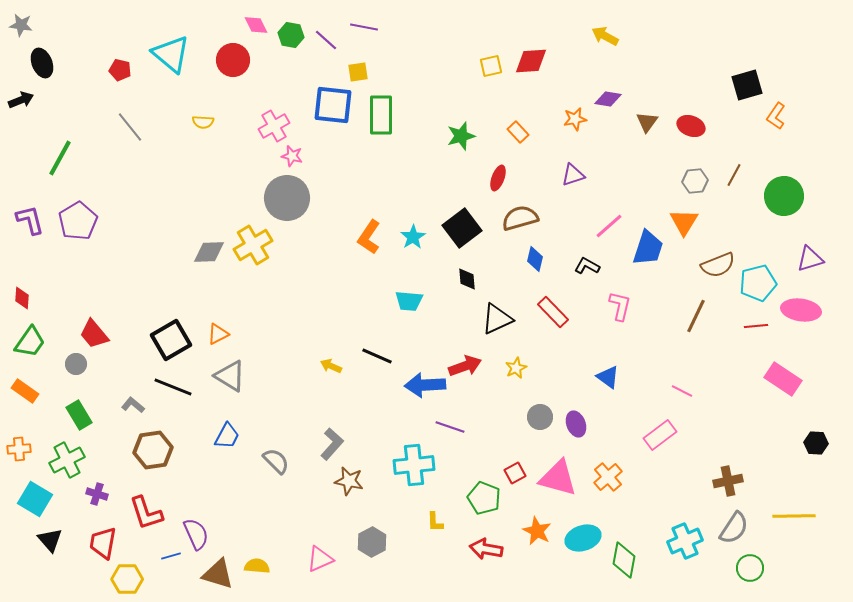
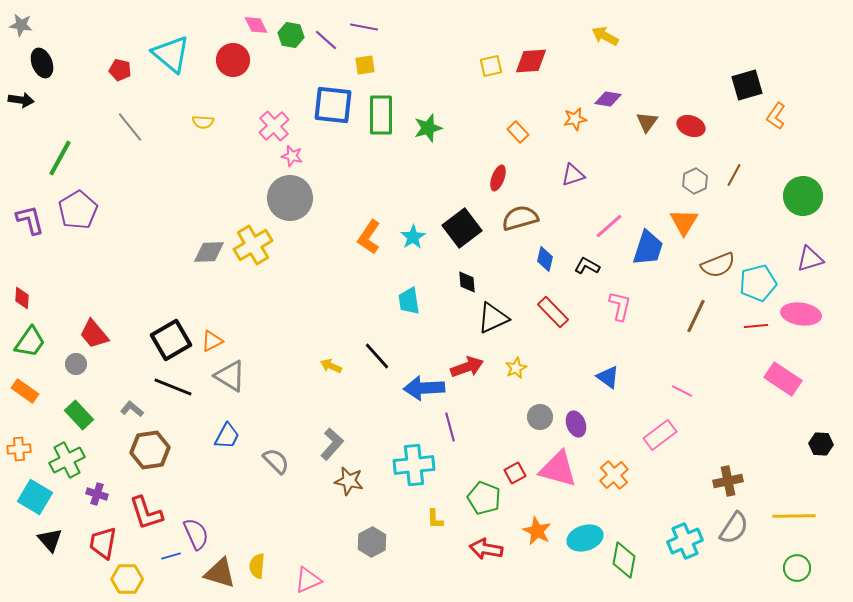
yellow square at (358, 72): moved 7 px right, 7 px up
black arrow at (21, 100): rotated 30 degrees clockwise
pink cross at (274, 126): rotated 12 degrees counterclockwise
green star at (461, 136): moved 33 px left, 8 px up
gray hexagon at (695, 181): rotated 20 degrees counterclockwise
green circle at (784, 196): moved 19 px right
gray circle at (287, 198): moved 3 px right
purple pentagon at (78, 221): moved 11 px up
blue diamond at (535, 259): moved 10 px right
black diamond at (467, 279): moved 3 px down
cyan trapezoid at (409, 301): rotated 76 degrees clockwise
pink ellipse at (801, 310): moved 4 px down
black triangle at (497, 319): moved 4 px left, 1 px up
orange triangle at (218, 334): moved 6 px left, 7 px down
black line at (377, 356): rotated 24 degrees clockwise
red arrow at (465, 366): moved 2 px right, 1 px down
blue arrow at (425, 385): moved 1 px left, 3 px down
gray L-shape at (133, 405): moved 1 px left, 4 px down
green rectangle at (79, 415): rotated 12 degrees counterclockwise
purple line at (450, 427): rotated 56 degrees clockwise
black hexagon at (816, 443): moved 5 px right, 1 px down
brown hexagon at (153, 450): moved 3 px left
orange cross at (608, 477): moved 6 px right, 2 px up
pink triangle at (558, 478): moved 9 px up
cyan square at (35, 499): moved 2 px up
yellow L-shape at (435, 522): moved 3 px up
cyan ellipse at (583, 538): moved 2 px right
pink triangle at (320, 559): moved 12 px left, 21 px down
yellow semicircle at (257, 566): rotated 90 degrees counterclockwise
green circle at (750, 568): moved 47 px right
brown triangle at (218, 574): moved 2 px right, 1 px up
